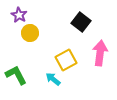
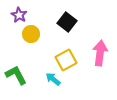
black square: moved 14 px left
yellow circle: moved 1 px right, 1 px down
